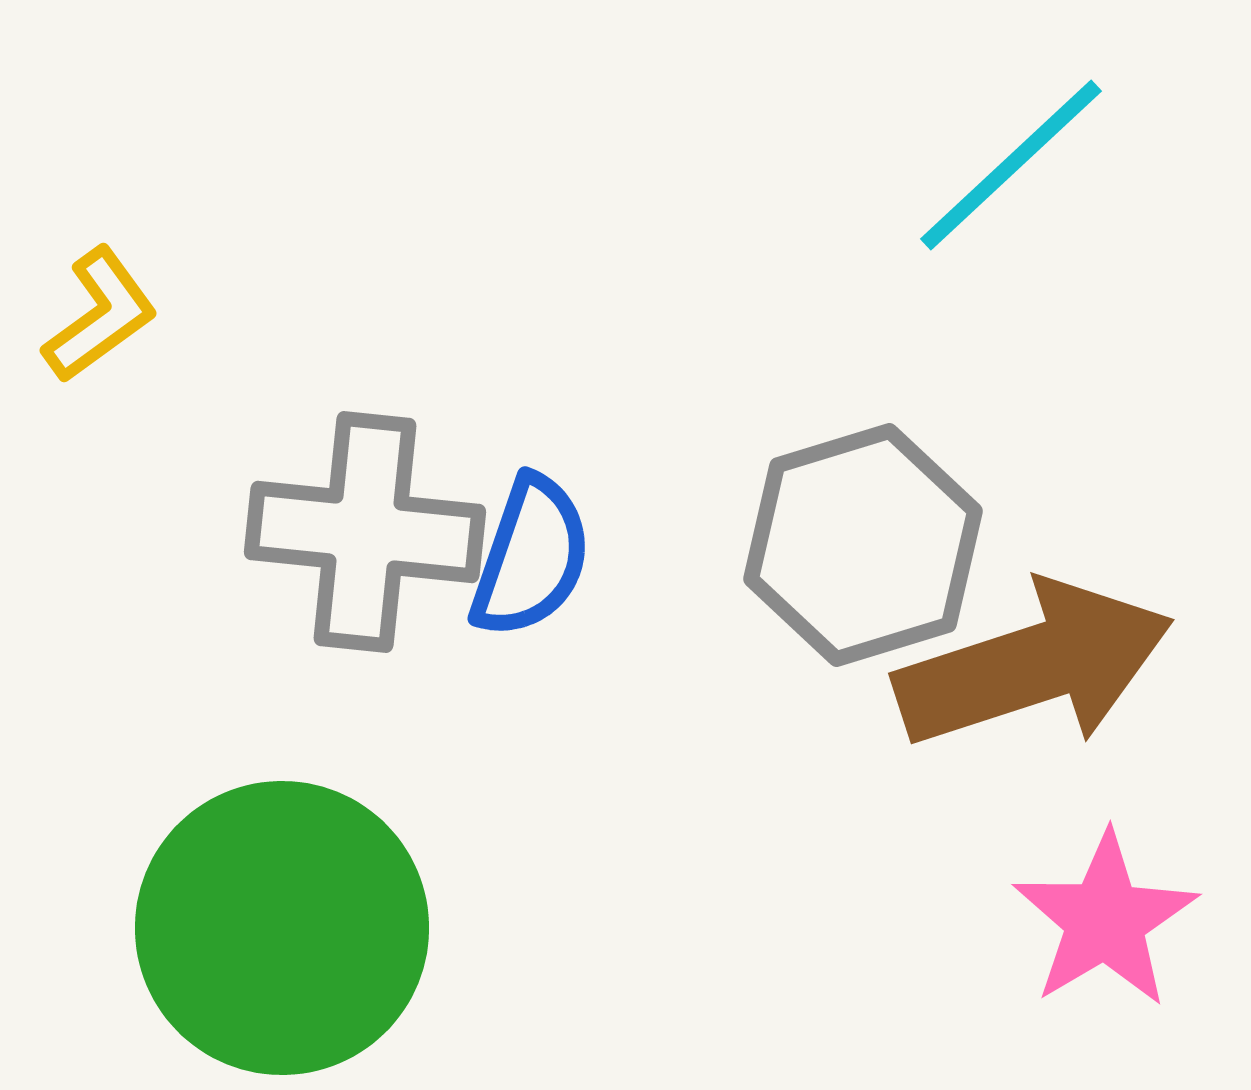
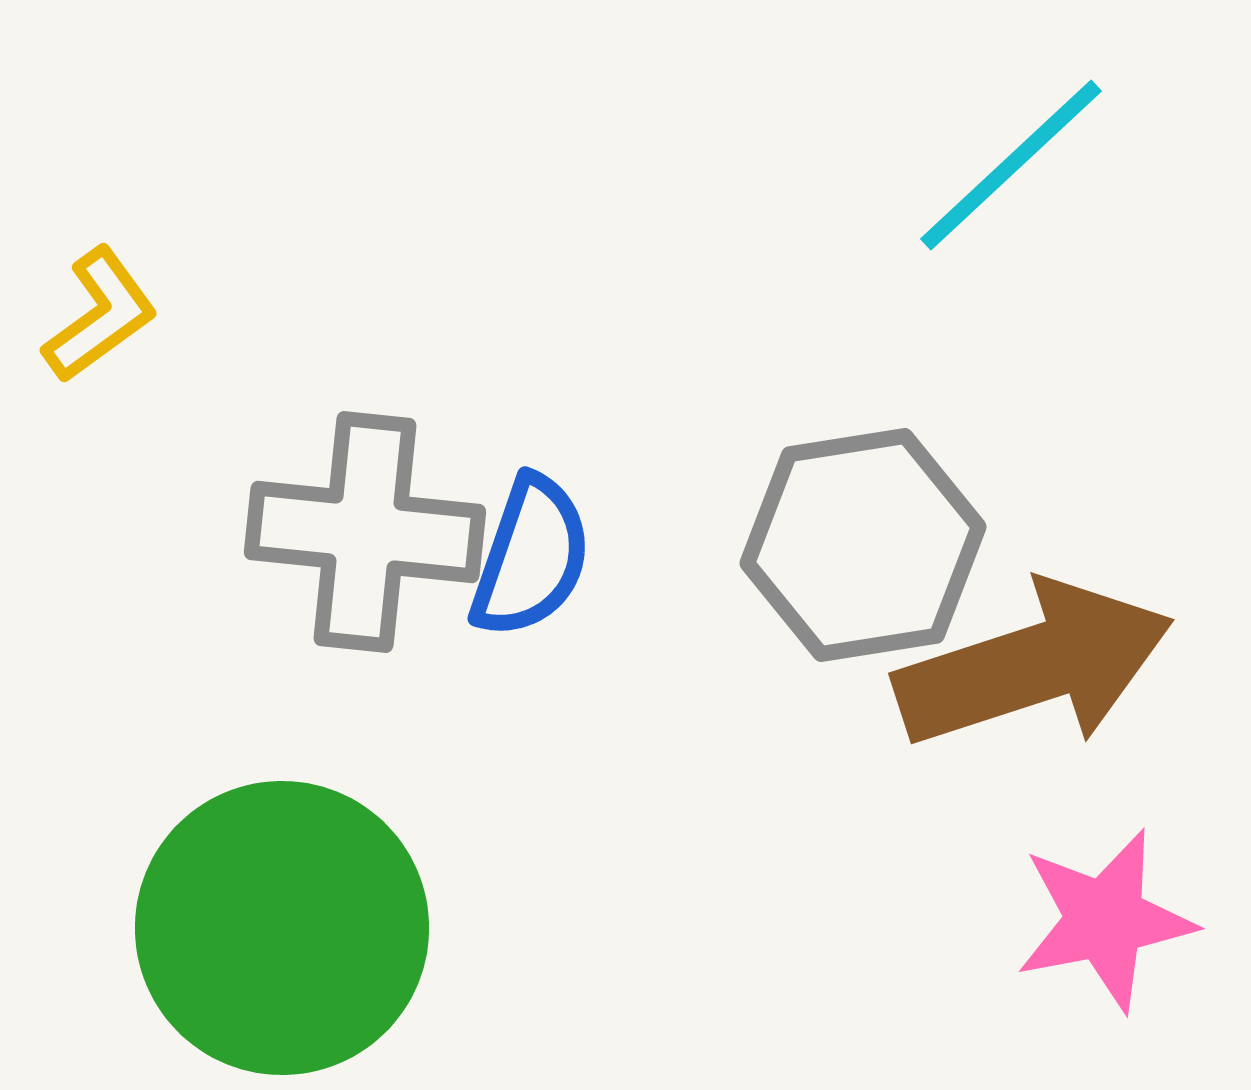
gray hexagon: rotated 8 degrees clockwise
pink star: rotated 20 degrees clockwise
